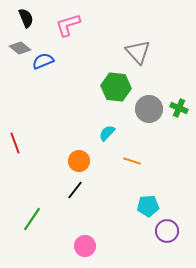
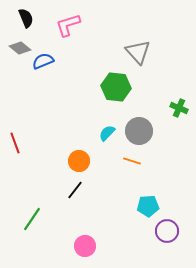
gray circle: moved 10 px left, 22 px down
